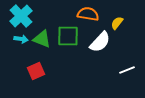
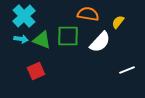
cyan cross: moved 3 px right
yellow semicircle: moved 1 px right, 1 px up
green triangle: moved 1 px down
